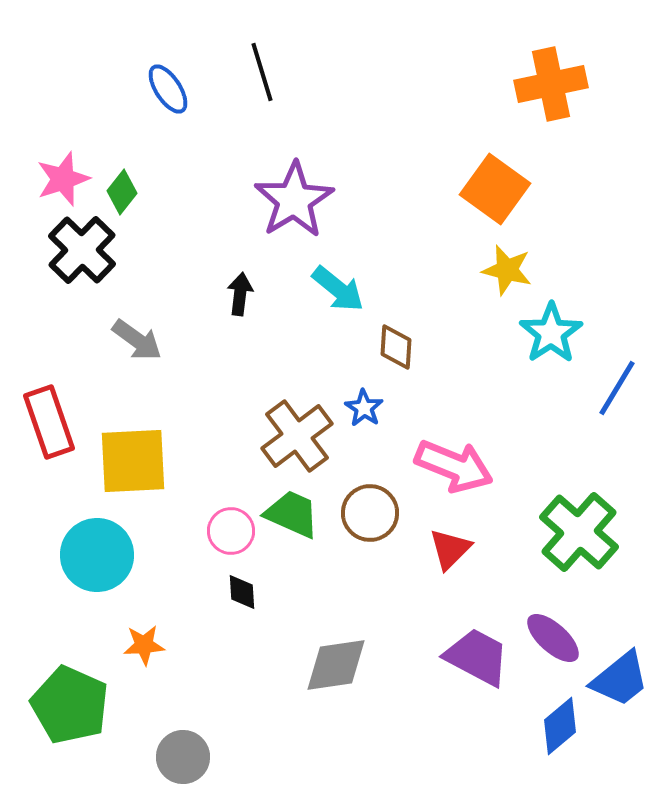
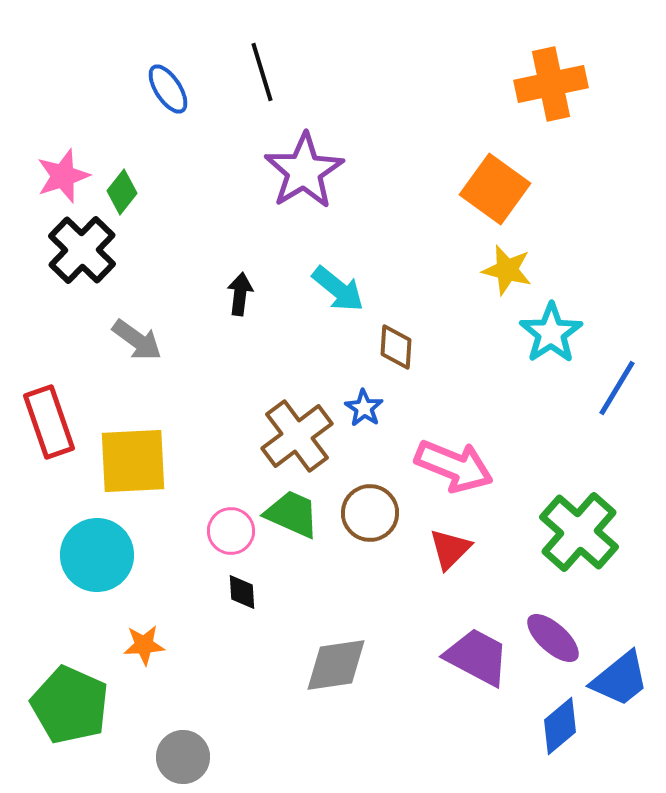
pink star: moved 3 px up
purple star: moved 10 px right, 29 px up
